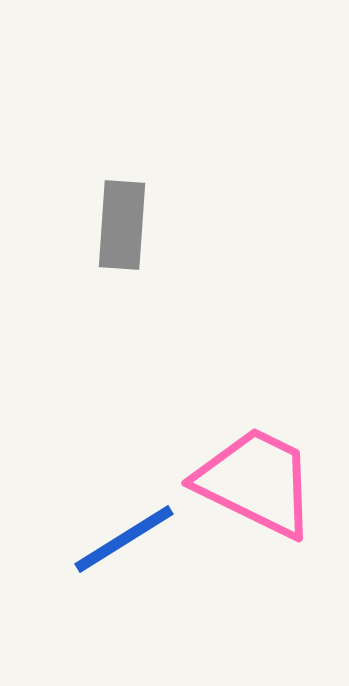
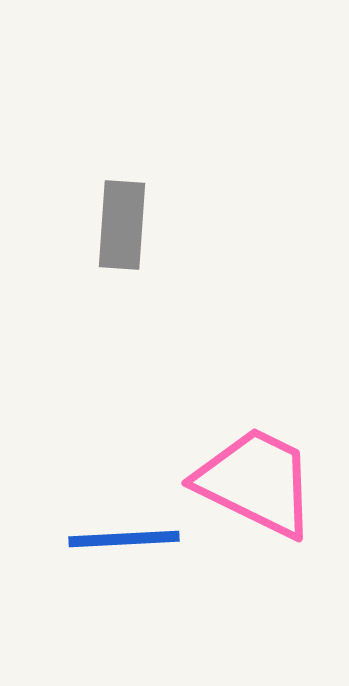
blue line: rotated 29 degrees clockwise
